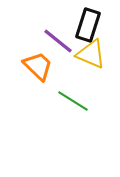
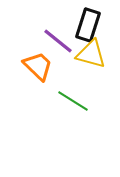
yellow triangle: rotated 8 degrees counterclockwise
